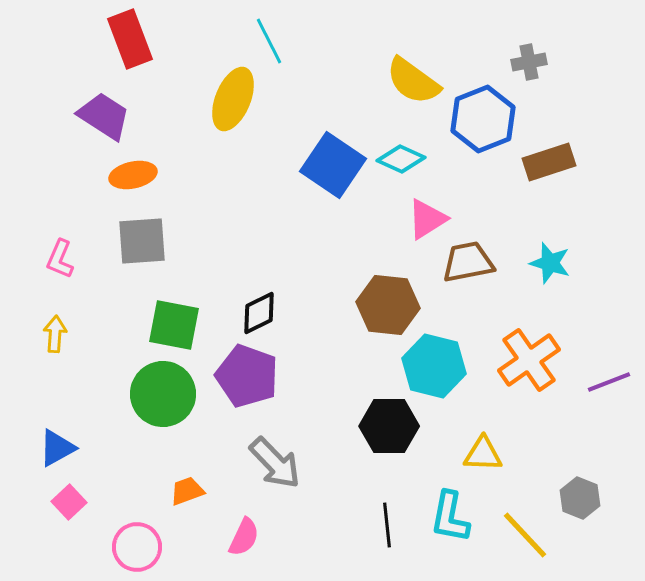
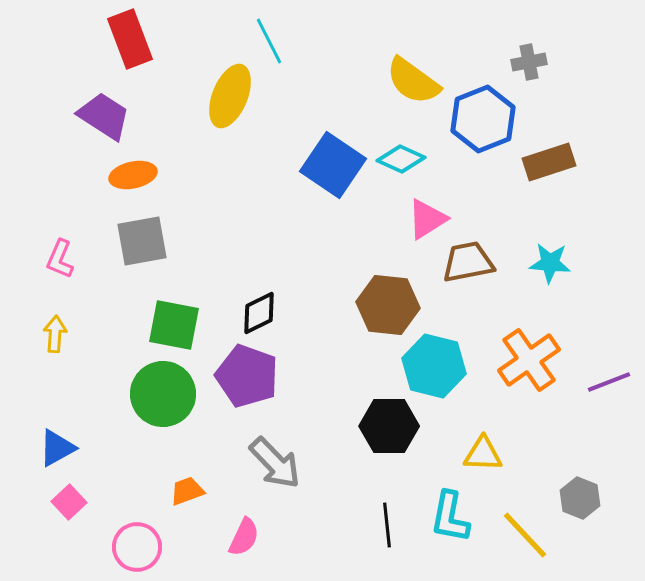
yellow ellipse: moved 3 px left, 3 px up
gray square: rotated 6 degrees counterclockwise
cyan star: rotated 12 degrees counterclockwise
